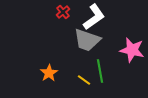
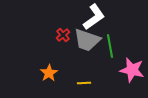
red cross: moved 23 px down
pink star: moved 20 px down
green line: moved 10 px right, 25 px up
yellow line: moved 3 px down; rotated 40 degrees counterclockwise
